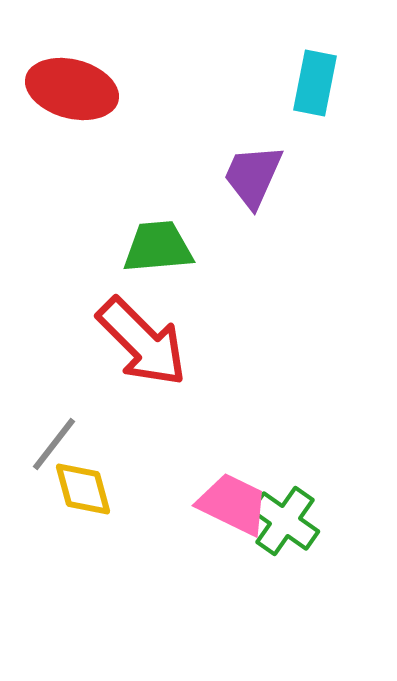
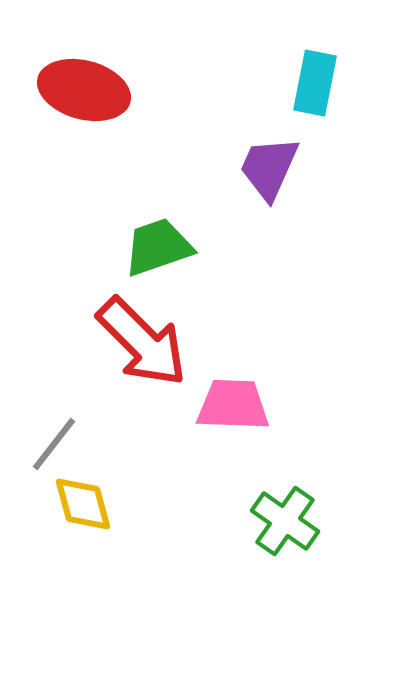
red ellipse: moved 12 px right, 1 px down
purple trapezoid: moved 16 px right, 8 px up
green trapezoid: rotated 14 degrees counterclockwise
yellow diamond: moved 15 px down
pink trapezoid: moved 99 px up; rotated 24 degrees counterclockwise
